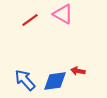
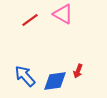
red arrow: rotated 80 degrees counterclockwise
blue arrow: moved 4 px up
